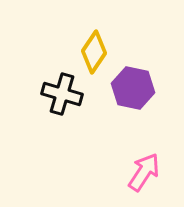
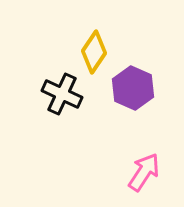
purple hexagon: rotated 12 degrees clockwise
black cross: rotated 9 degrees clockwise
